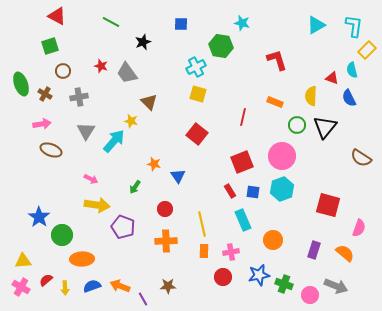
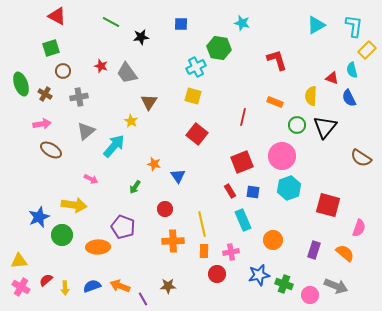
black star at (143, 42): moved 2 px left, 5 px up; rotated 14 degrees clockwise
green square at (50, 46): moved 1 px right, 2 px down
green hexagon at (221, 46): moved 2 px left, 2 px down
yellow square at (198, 94): moved 5 px left, 2 px down
brown triangle at (149, 102): rotated 18 degrees clockwise
yellow star at (131, 121): rotated 16 degrees clockwise
gray triangle at (86, 131): rotated 18 degrees clockwise
cyan arrow at (114, 141): moved 5 px down
brown ellipse at (51, 150): rotated 10 degrees clockwise
cyan hexagon at (282, 189): moved 7 px right, 1 px up
yellow arrow at (97, 205): moved 23 px left
blue star at (39, 217): rotated 15 degrees clockwise
orange cross at (166, 241): moved 7 px right
orange ellipse at (82, 259): moved 16 px right, 12 px up
yellow triangle at (23, 261): moved 4 px left
red circle at (223, 277): moved 6 px left, 3 px up
